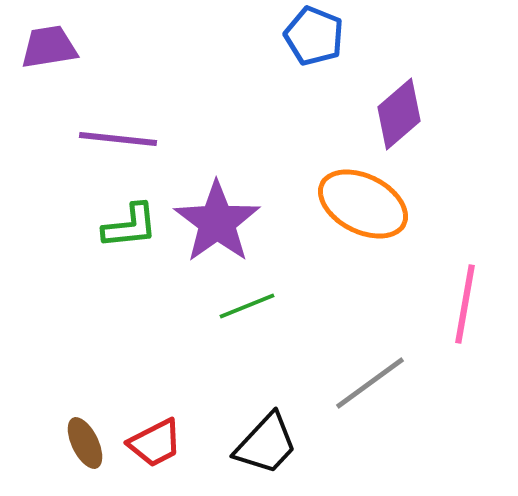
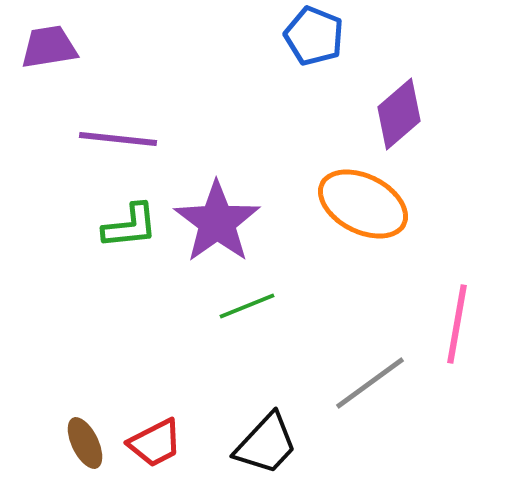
pink line: moved 8 px left, 20 px down
